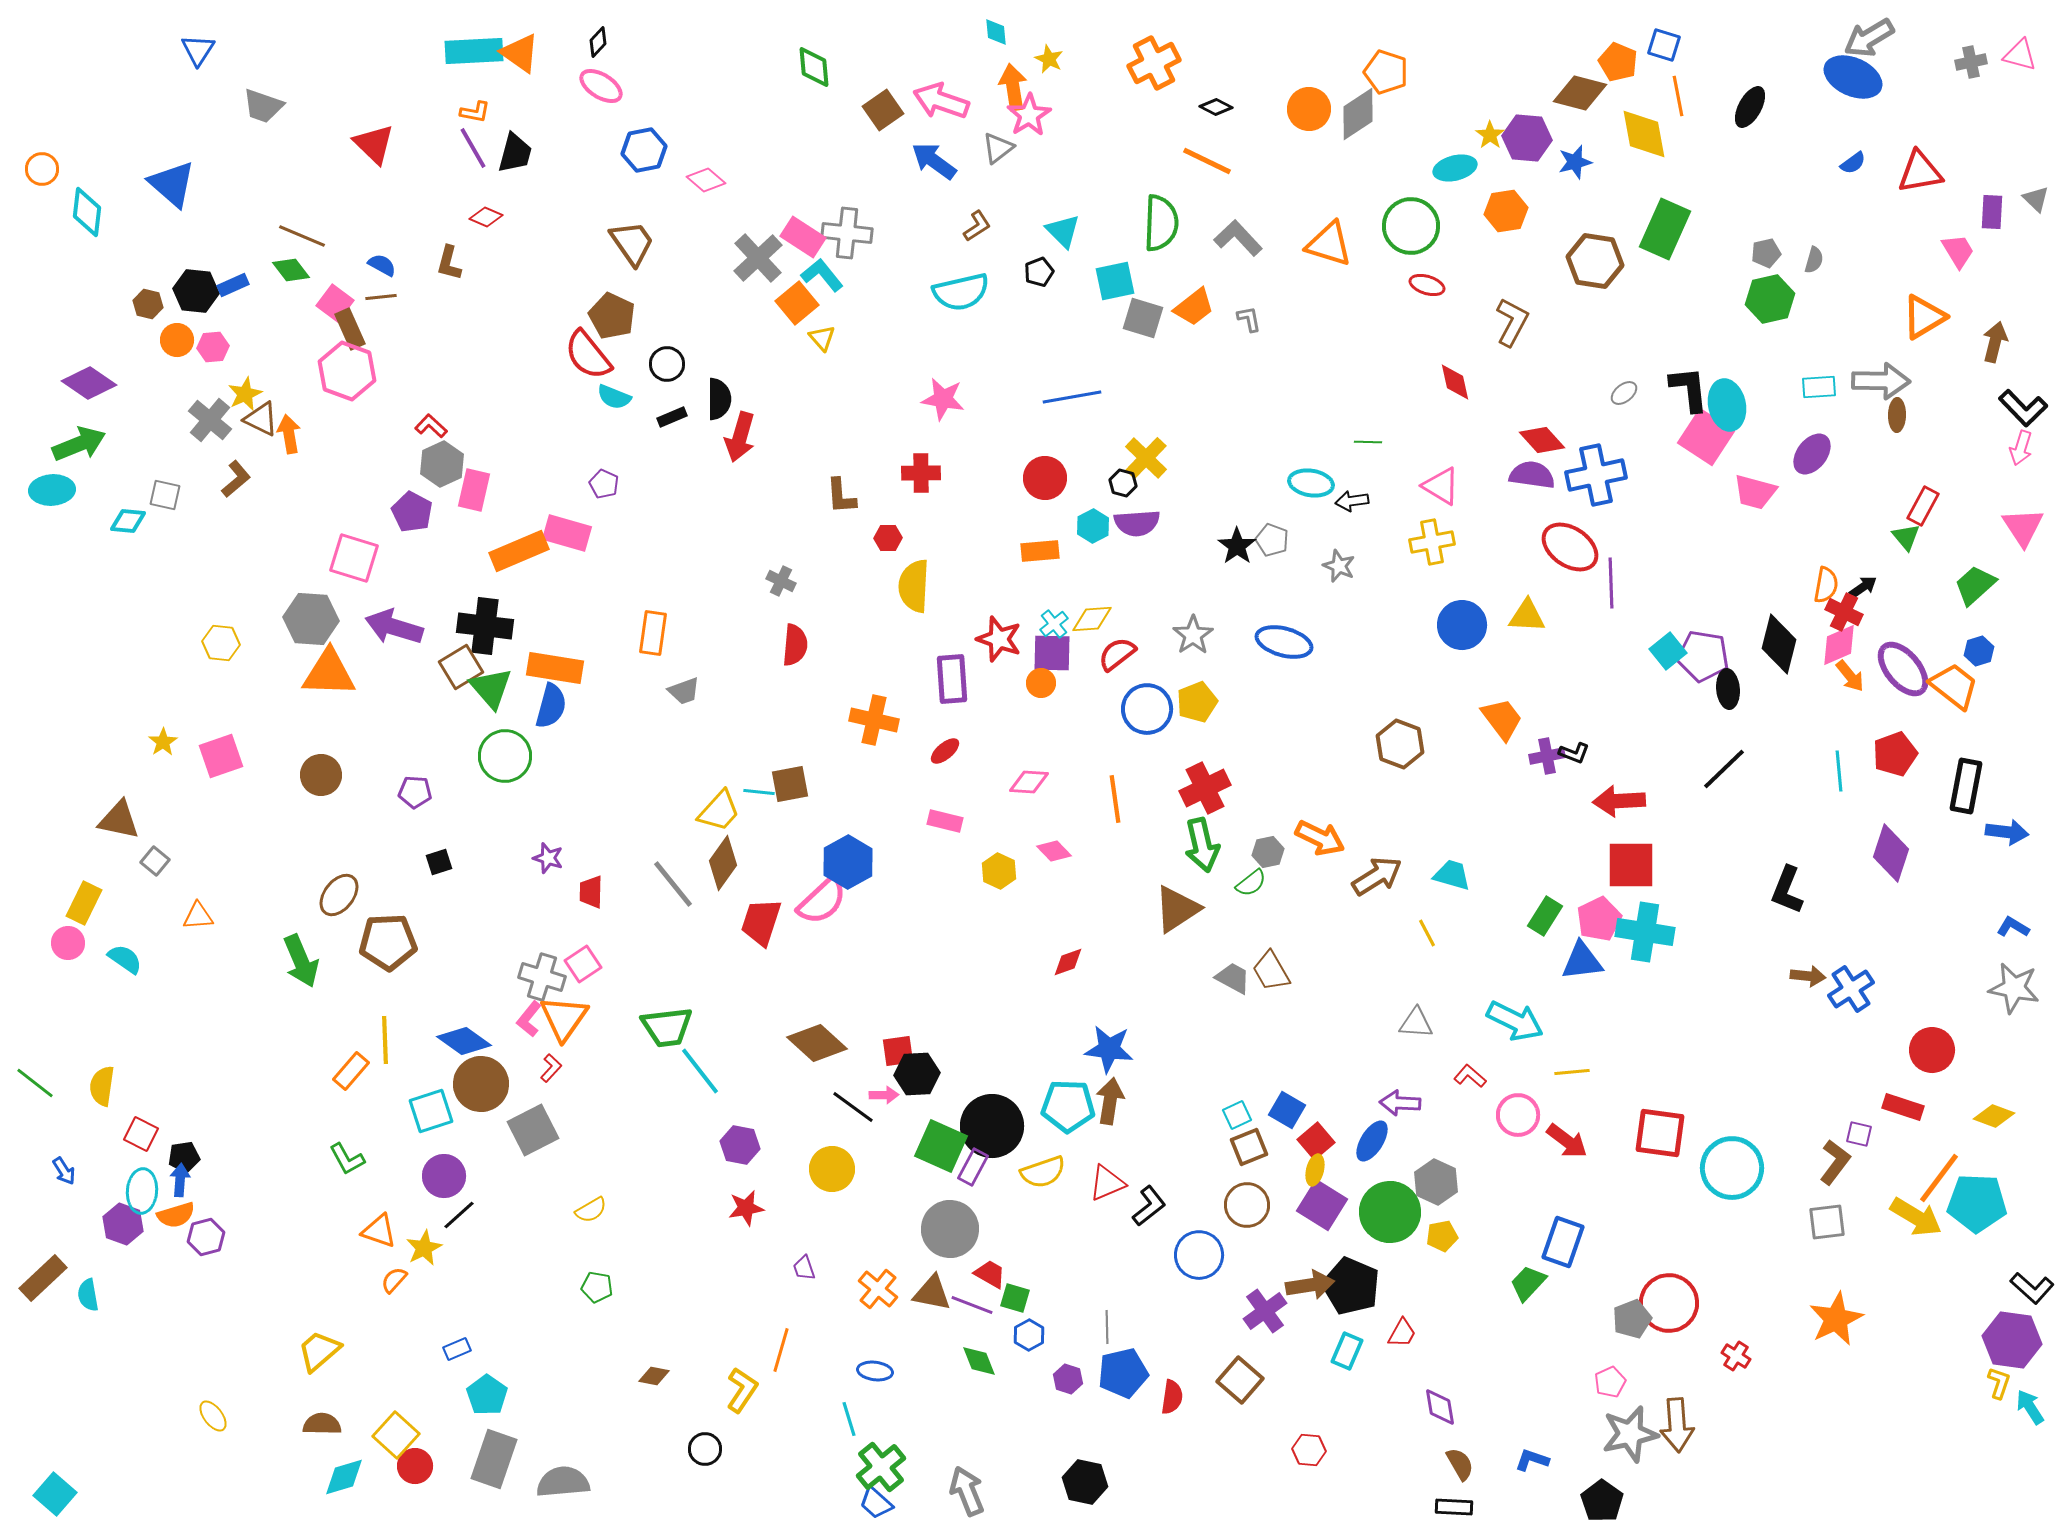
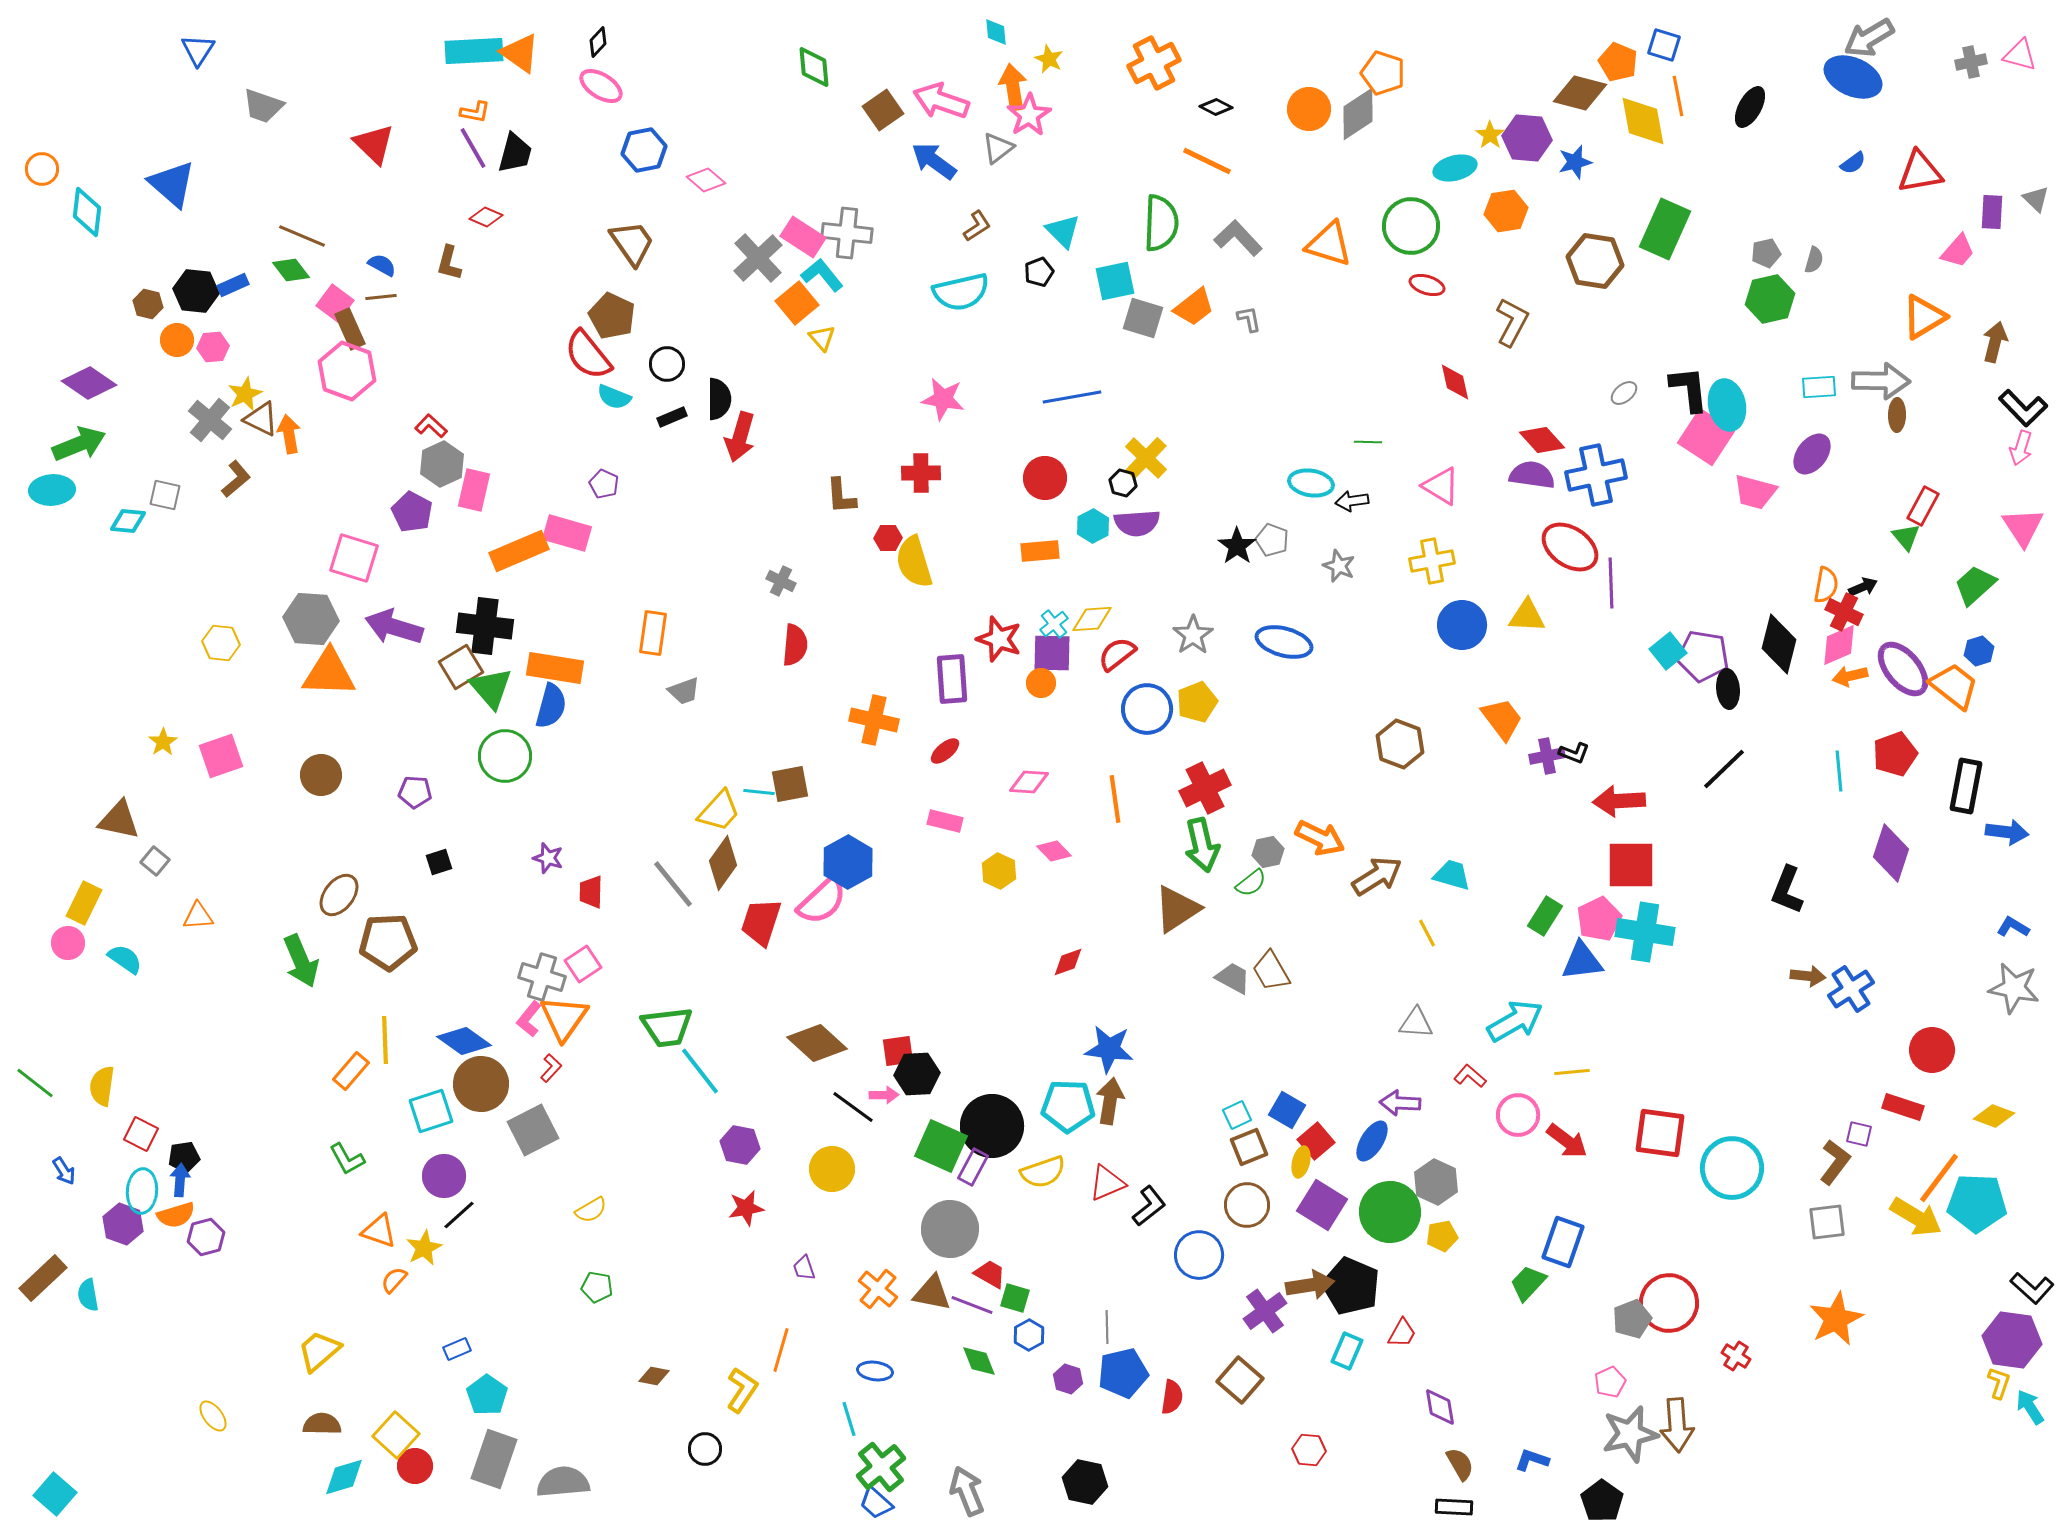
orange pentagon at (1386, 72): moved 3 px left, 1 px down
yellow diamond at (1644, 134): moved 1 px left, 13 px up
pink trapezoid at (1958, 251): rotated 72 degrees clockwise
yellow cross at (1432, 542): moved 19 px down
yellow semicircle at (914, 586): moved 24 px up; rotated 20 degrees counterclockwise
black arrow at (1863, 587): rotated 12 degrees clockwise
orange arrow at (1850, 676): rotated 116 degrees clockwise
cyan arrow at (1515, 1021): rotated 56 degrees counterclockwise
yellow ellipse at (1315, 1170): moved 14 px left, 8 px up
